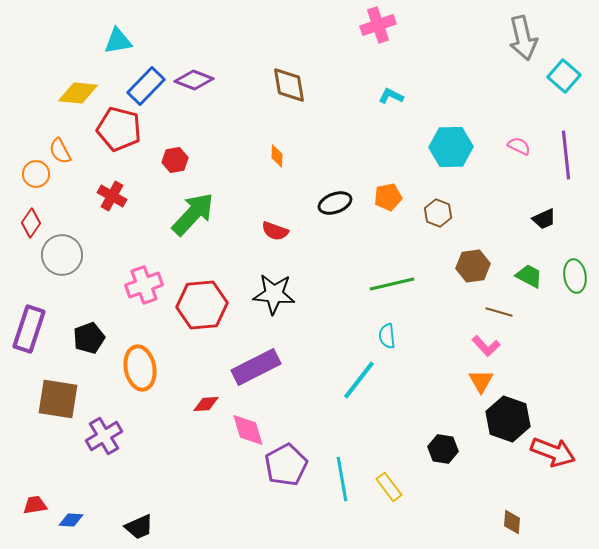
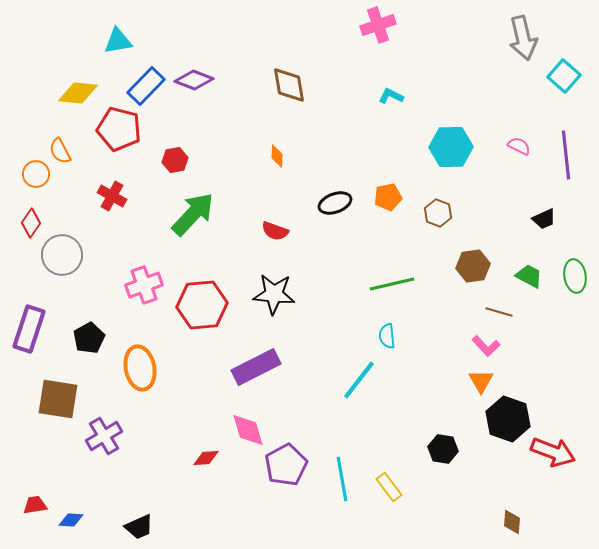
black pentagon at (89, 338): rotated 8 degrees counterclockwise
red diamond at (206, 404): moved 54 px down
